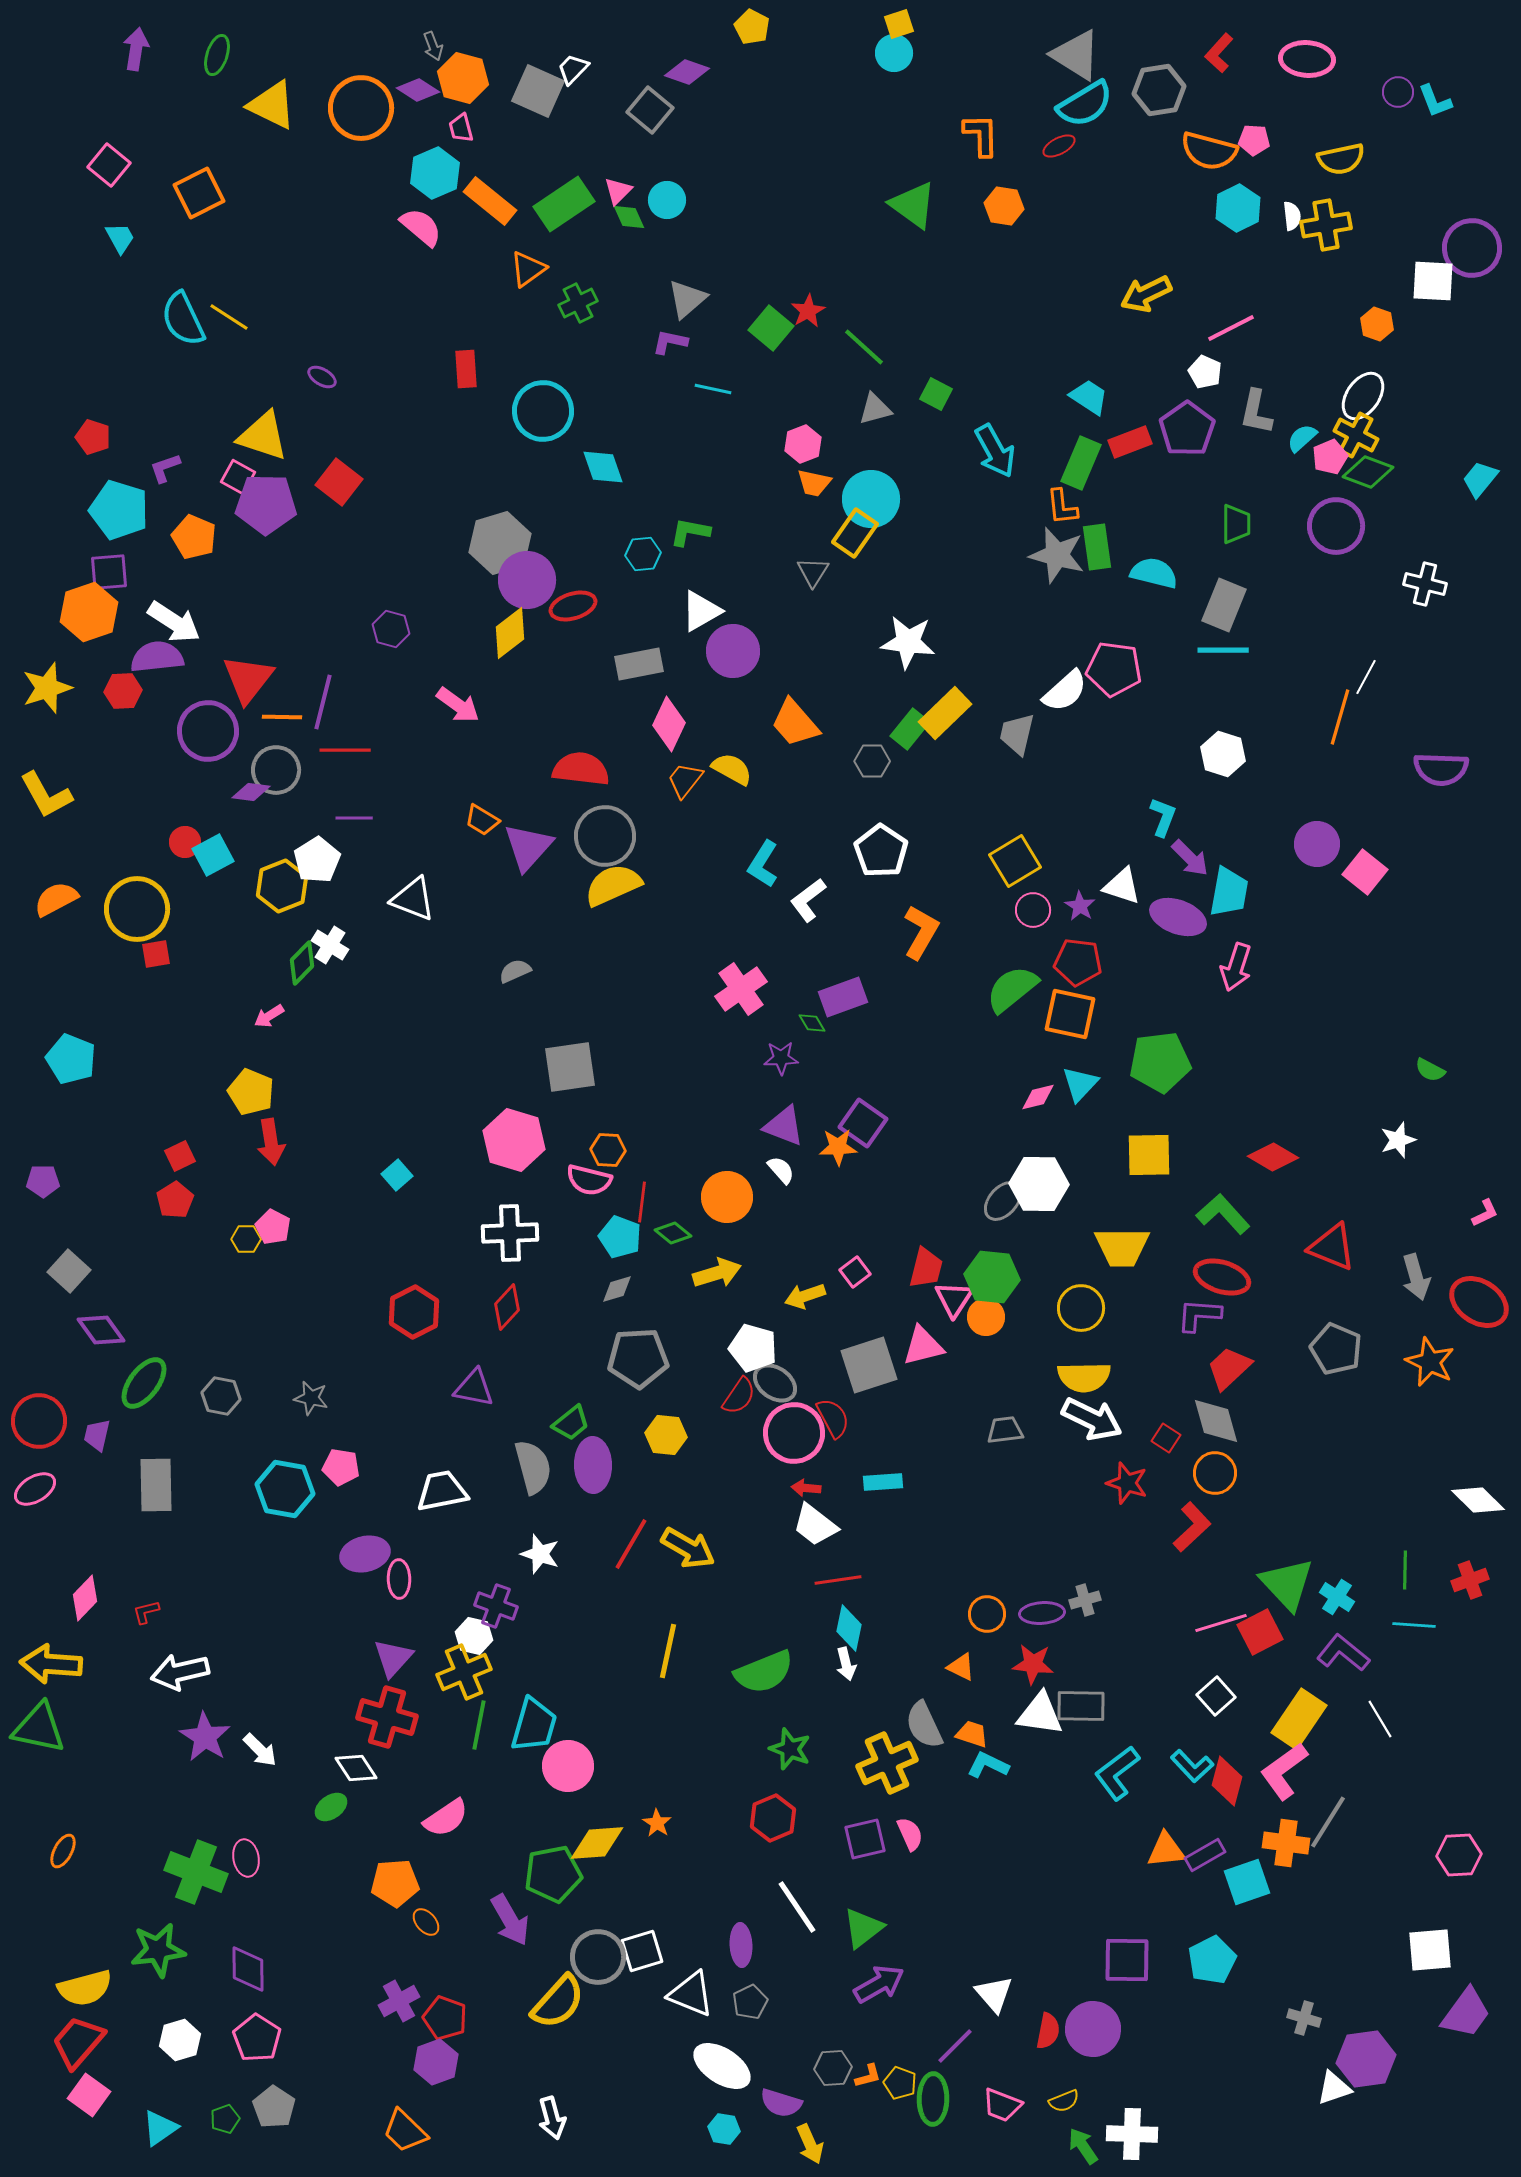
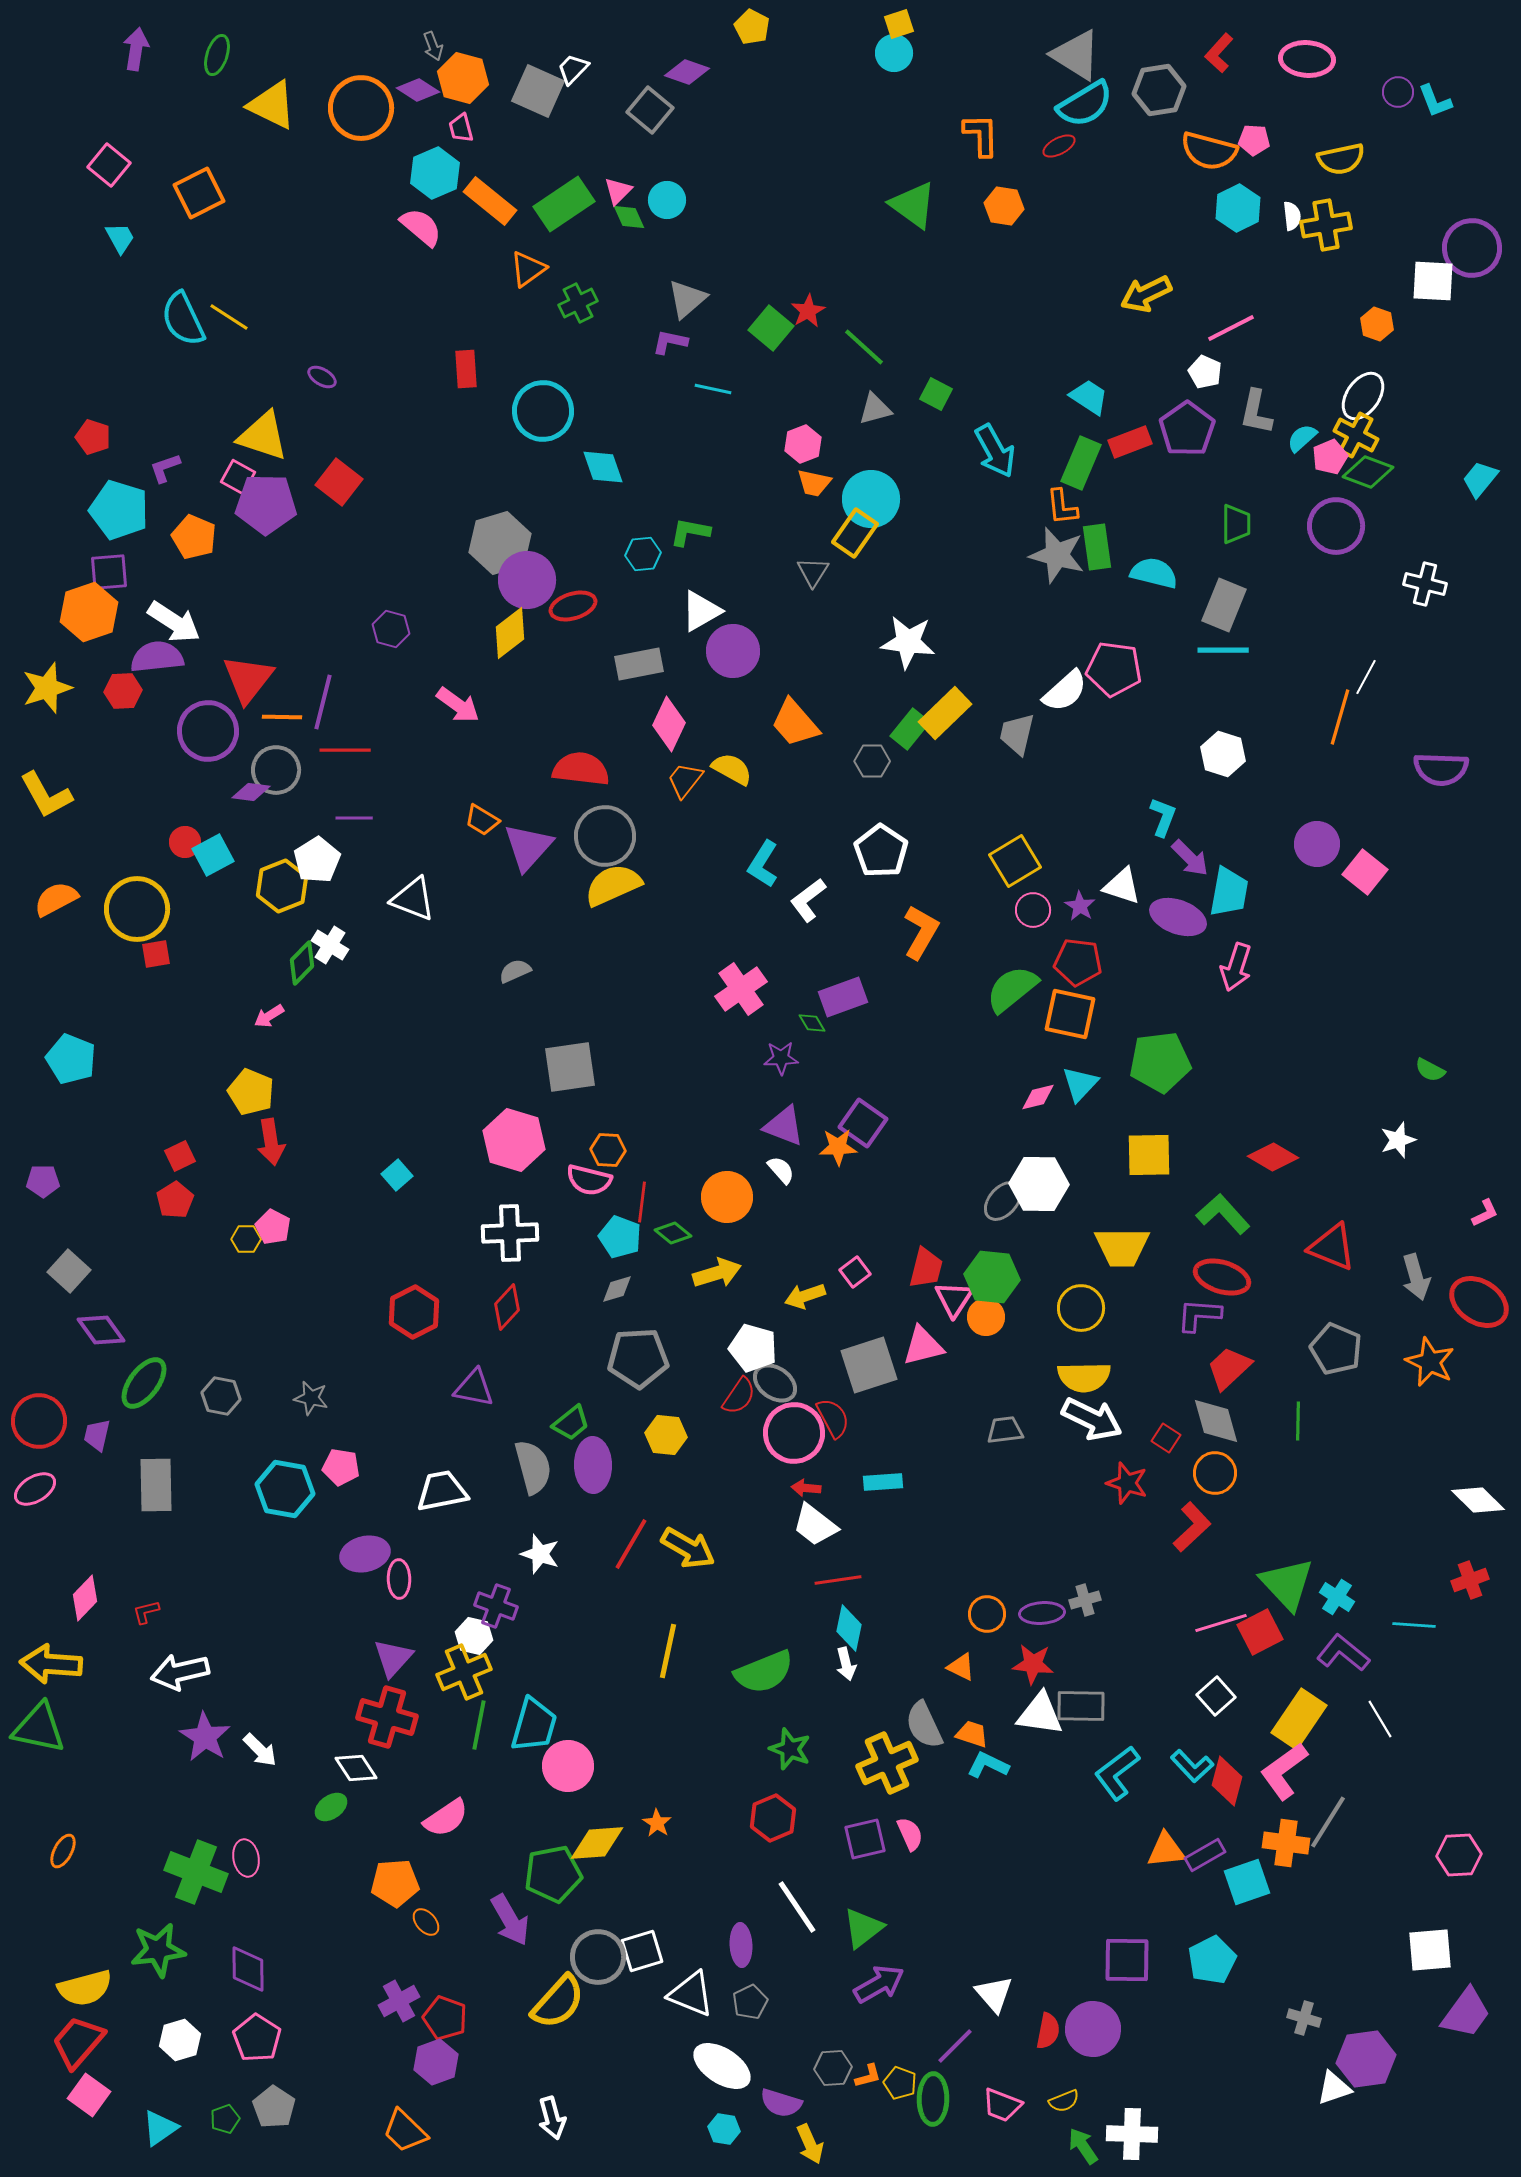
green line at (1405, 1570): moved 107 px left, 149 px up
